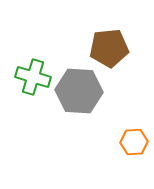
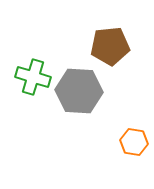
brown pentagon: moved 1 px right, 2 px up
orange hexagon: rotated 12 degrees clockwise
